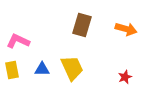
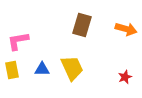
pink L-shape: rotated 35 degrees counterclockwise
